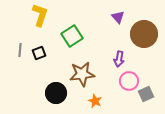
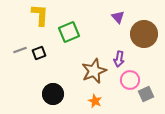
yellow L-shape: rotated 15 degrees counterclockwise
green square: moved 3 px left, 4 px up; rotated 10 degrees clockwise
gray line: rotated 64 degrees clockwise
brown star: moved 12 px right, 3 px up; rotated 15 degrees counterclockwise
pink circle: moved 1 px right, 1 px up
black circle: moved 3 px left, 1 px down
